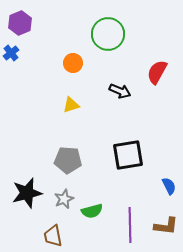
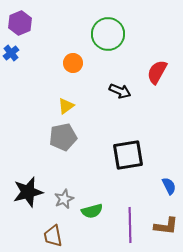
yellow triangle: moved 5 px left, 1 px down; rotated 18 degrees counterclockwise
gray pentagon: moved 5 px left, 23 px up; rotated 16 degrees counterclockwise
black star: moved 1 px right, 1 px up
